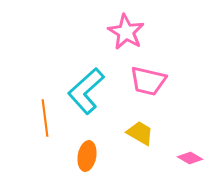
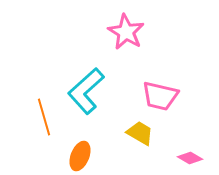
pink trapezoid: moved 12 px right, 15 px down
orange line: moved 1 px left, 1 px up; rotated 9 degrees counterclockwise
orange ellipse: moved 7 px left; rotated 12 degrees clockwise
